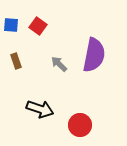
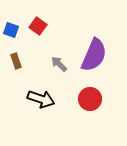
blue square: moved 5 px down; rotated 14 degrees clockwise
purple semicircle: rotated 12 degrees clockwise
black arrow: moved 1 px right, 10 px up
red circle: moved 10 px right, 26 px up
